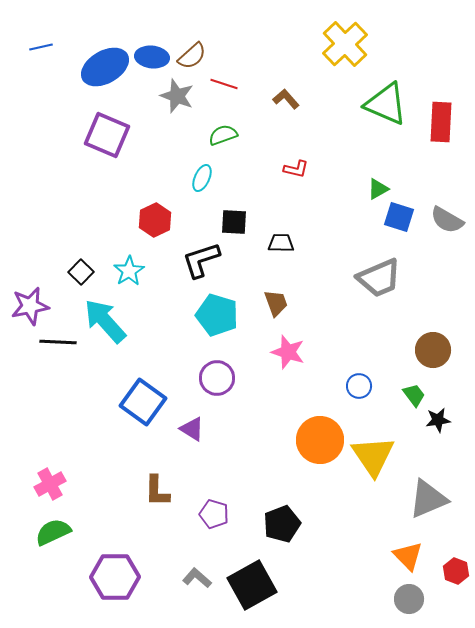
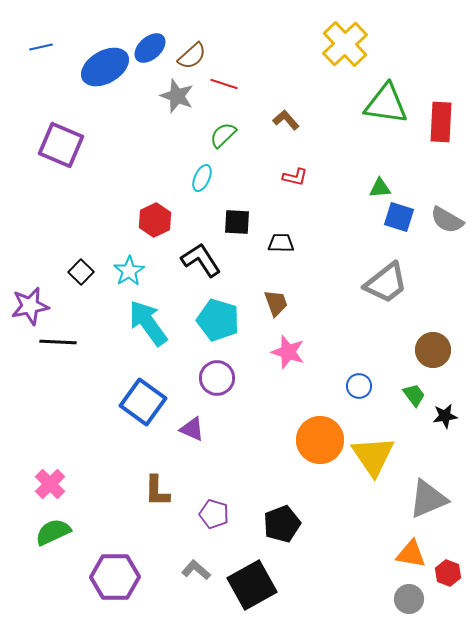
blue ellipse at (152, 57): moved 2 px left, 9 px up; rotated 48 degrees counterclockwise
brown L-shape at (286, 99): moved 21 px down
green triangle at (386, 104): rotated 15 degrees counterclockwise
purple square at (107, 135): moved 46 px left, 10 px down
green semicircle at (223, 135): rotated 24 degrees counterclockwise
red L-shape at (296, 169): moved 1 px left, 8 px down
green triangle at (378, 189): moved 2 px right, 1 px up; rotated 25 degrees clockwise
black square at (234, 222): moved 3 px right
black L-shape at (201, 260): rotated 75 degrees clockwise
gray trapezoid at (379, 278): moved 7 px right, 5 px down; rotated 15 degrees counterclockwise
cyan pentagon at (217, 315): moved 1 px right, 5 px down
cyan arrow at (105, 321): moved 43 px right, 2 px down; rotated 6 degrees clockwise
black star at (438, 420): moved 7 px right, 4 px up
purple triangle at (192, 429): rotated 8 degrees counterclockwise
pink cross at (50, 484): rotated 16 degrees counterclockwise
orange triangle at (408, 556): moved 3 px right, 2 px up; rotated 36 degrees counterclockwise
red hexagon at (456, 571): moved 8 px left, 2 px down
gray L-shape at (197, 578): moved 1 px left, 8 px up
